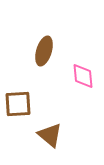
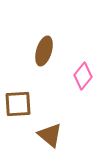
pink diamond: rotated 44 degrees clockwise
